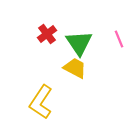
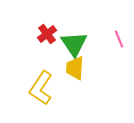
green triangle: moved 5 px left, 1 px down
yellow trapezoid: rotated 115 degrees counterclockwise
yellow L-shape: moved 14 px up
